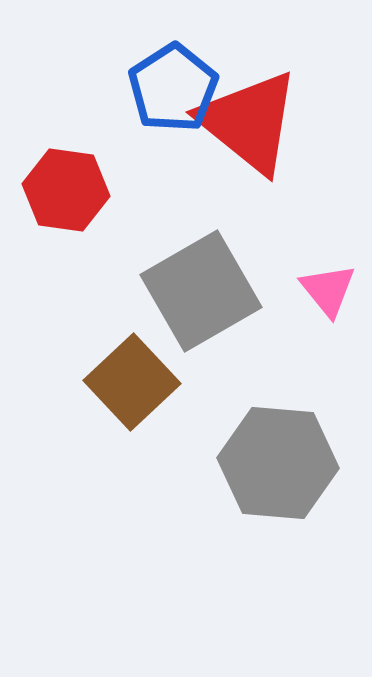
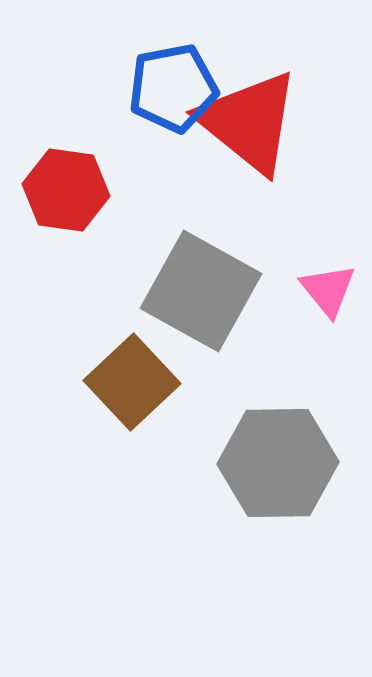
blue pentagon: rotated 22 degrees clockwise
gray square: rotated 31 degrees counterclockwise
gray hexagon: rotated 6 degrees counterclockwise
